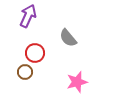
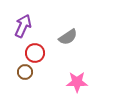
purple arrow: moved 5 px left, 10 px down
gray semicircle: moved 1 px up; rotated 84 degrees counterclockwise
pink star: rotated 15 degrees clockwise
